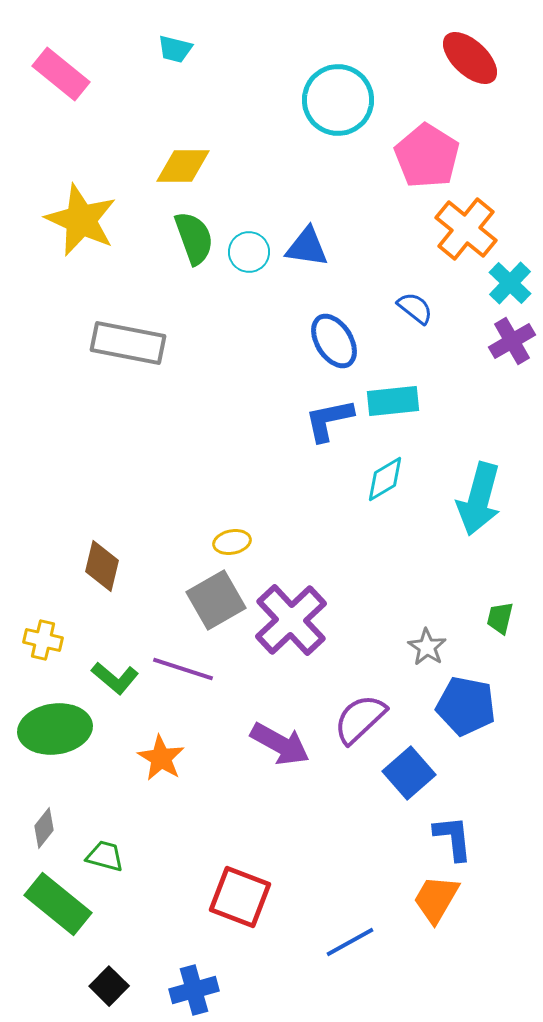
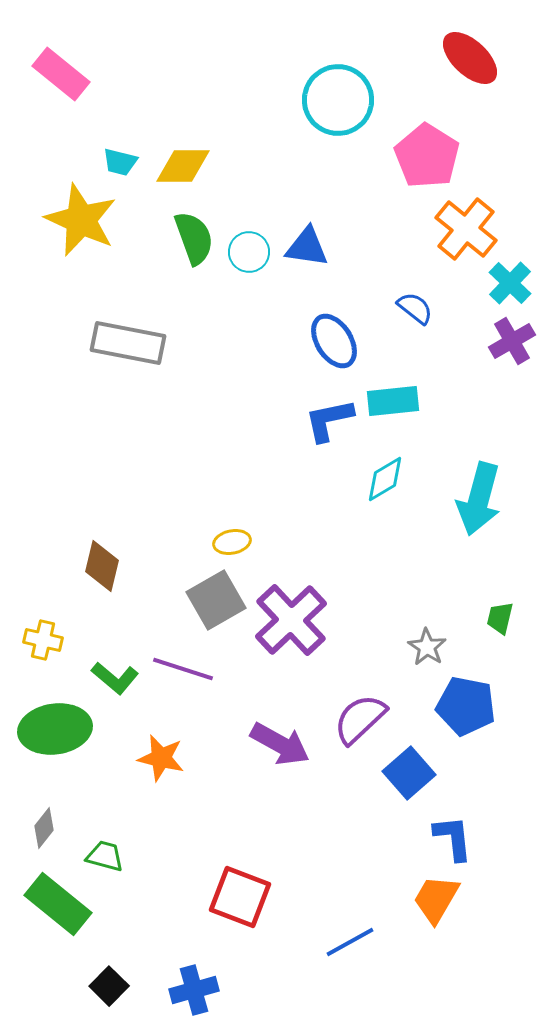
cyan trapezoid at (175, 49): moved 55 px left, 113 px down
orange star at (161, 758): rotated 18 degrees counterclockwise
